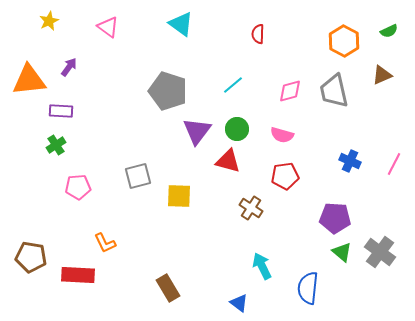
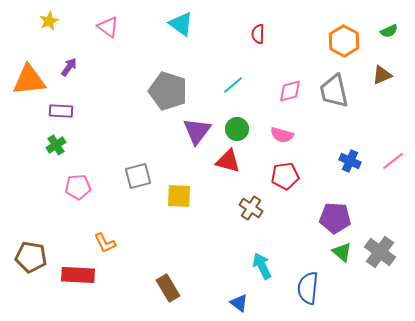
pink line: moved 1 px left, 3 px up; rotated 25 degrees clockwise
